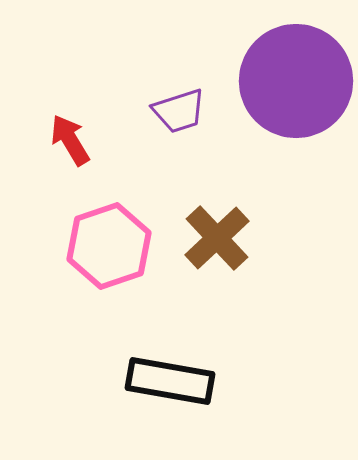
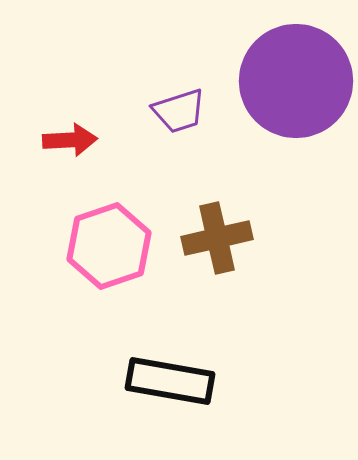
red arrow: rotated 118 degrees clockwise
brown cross: rotated 30 degrees clockwise
